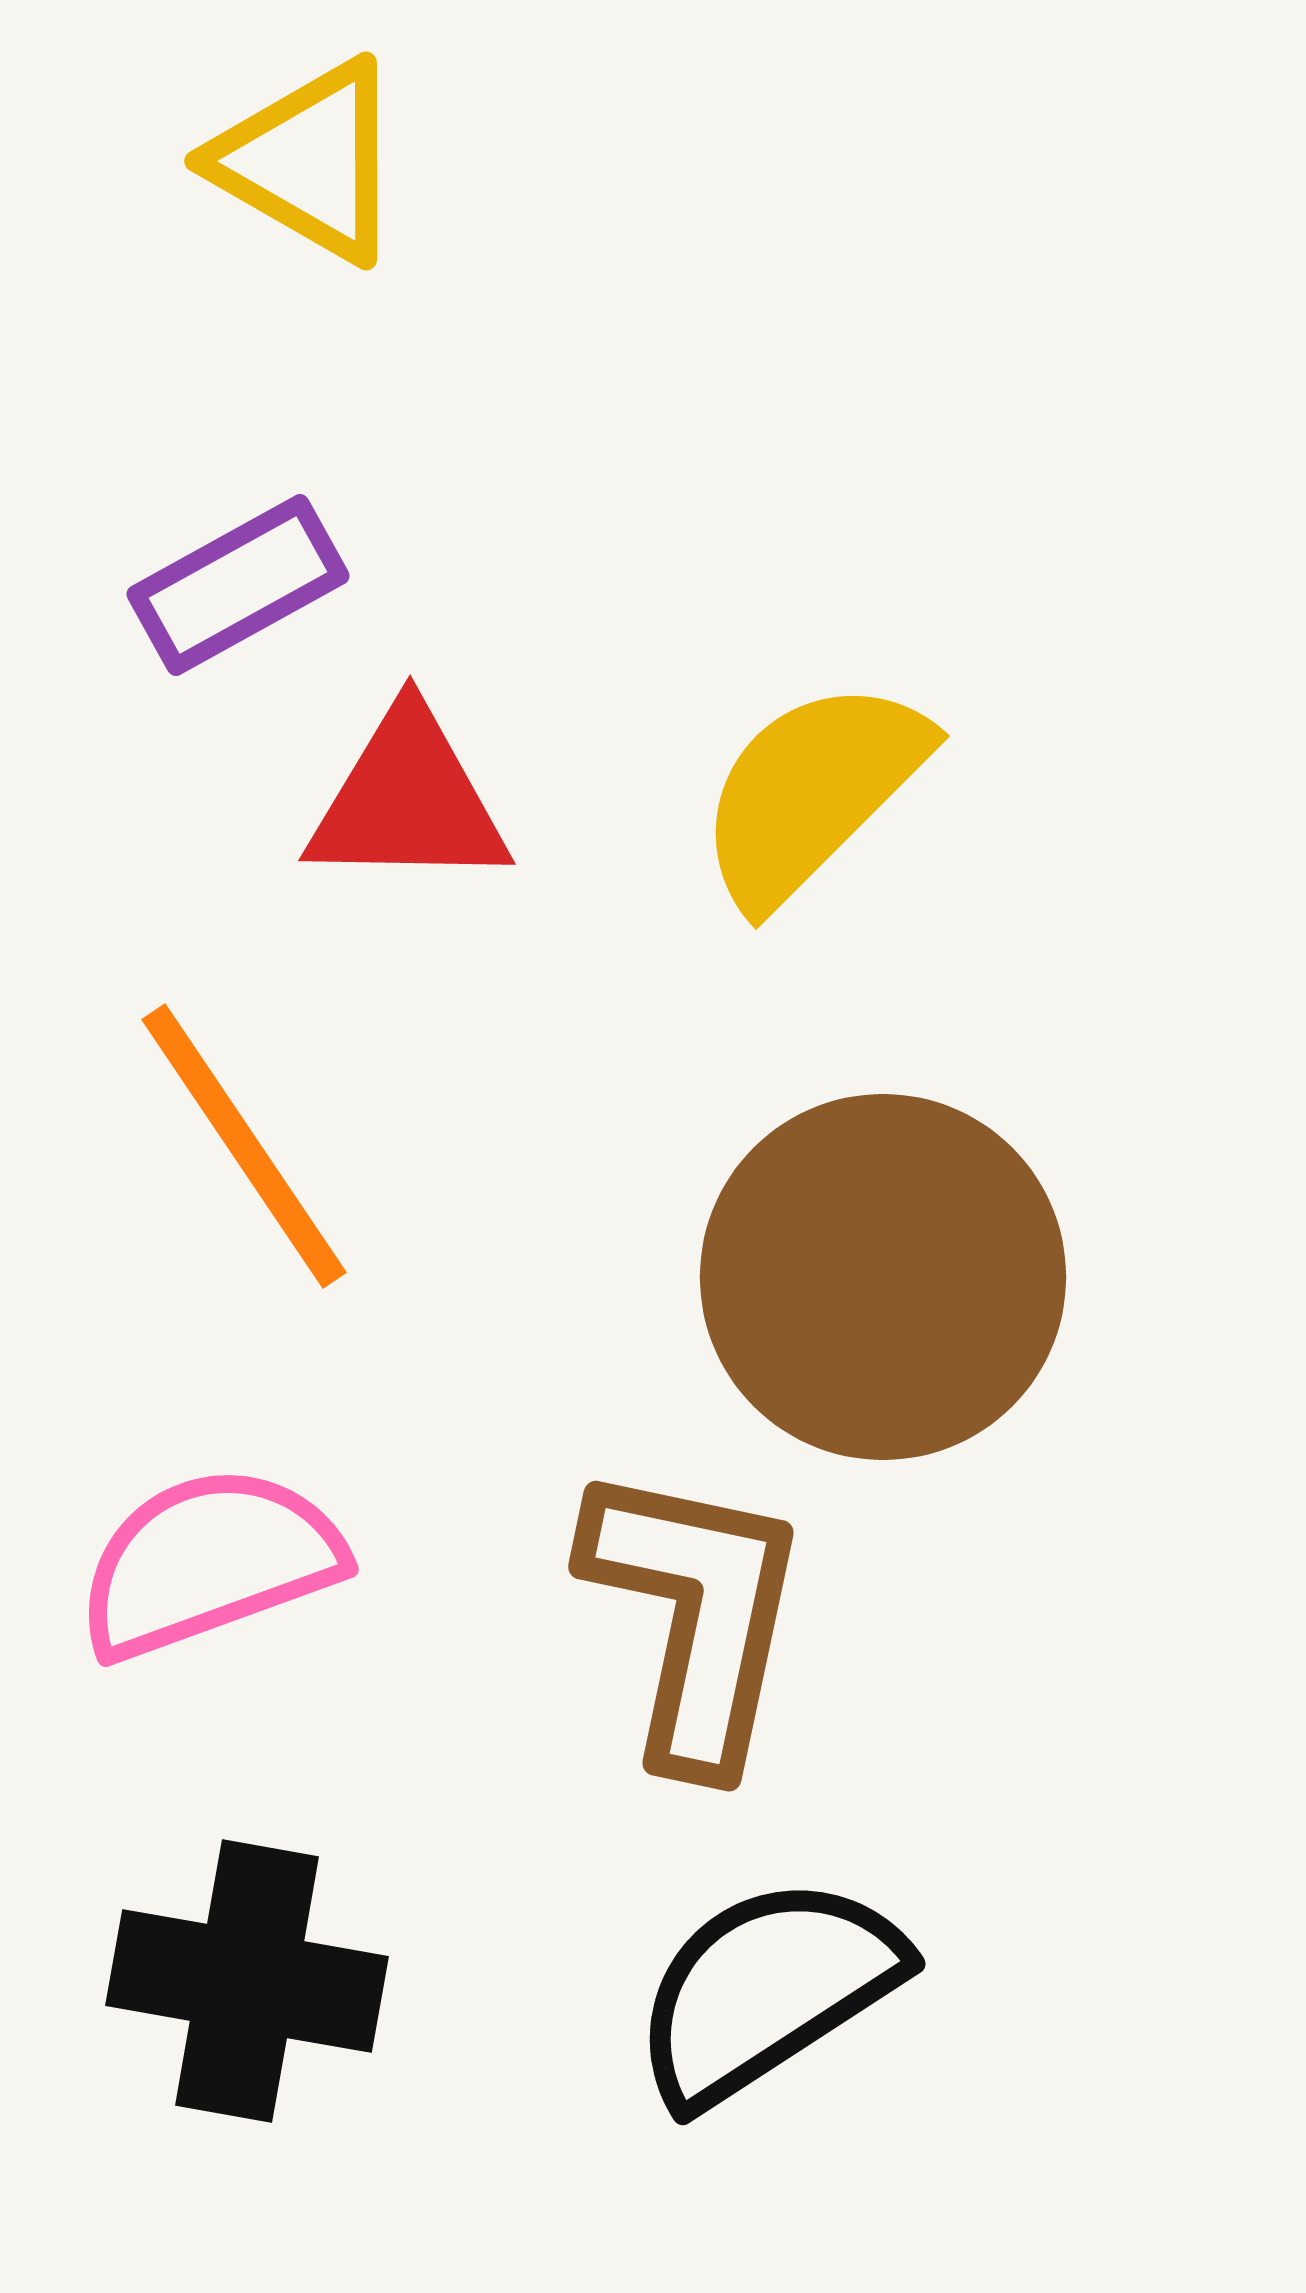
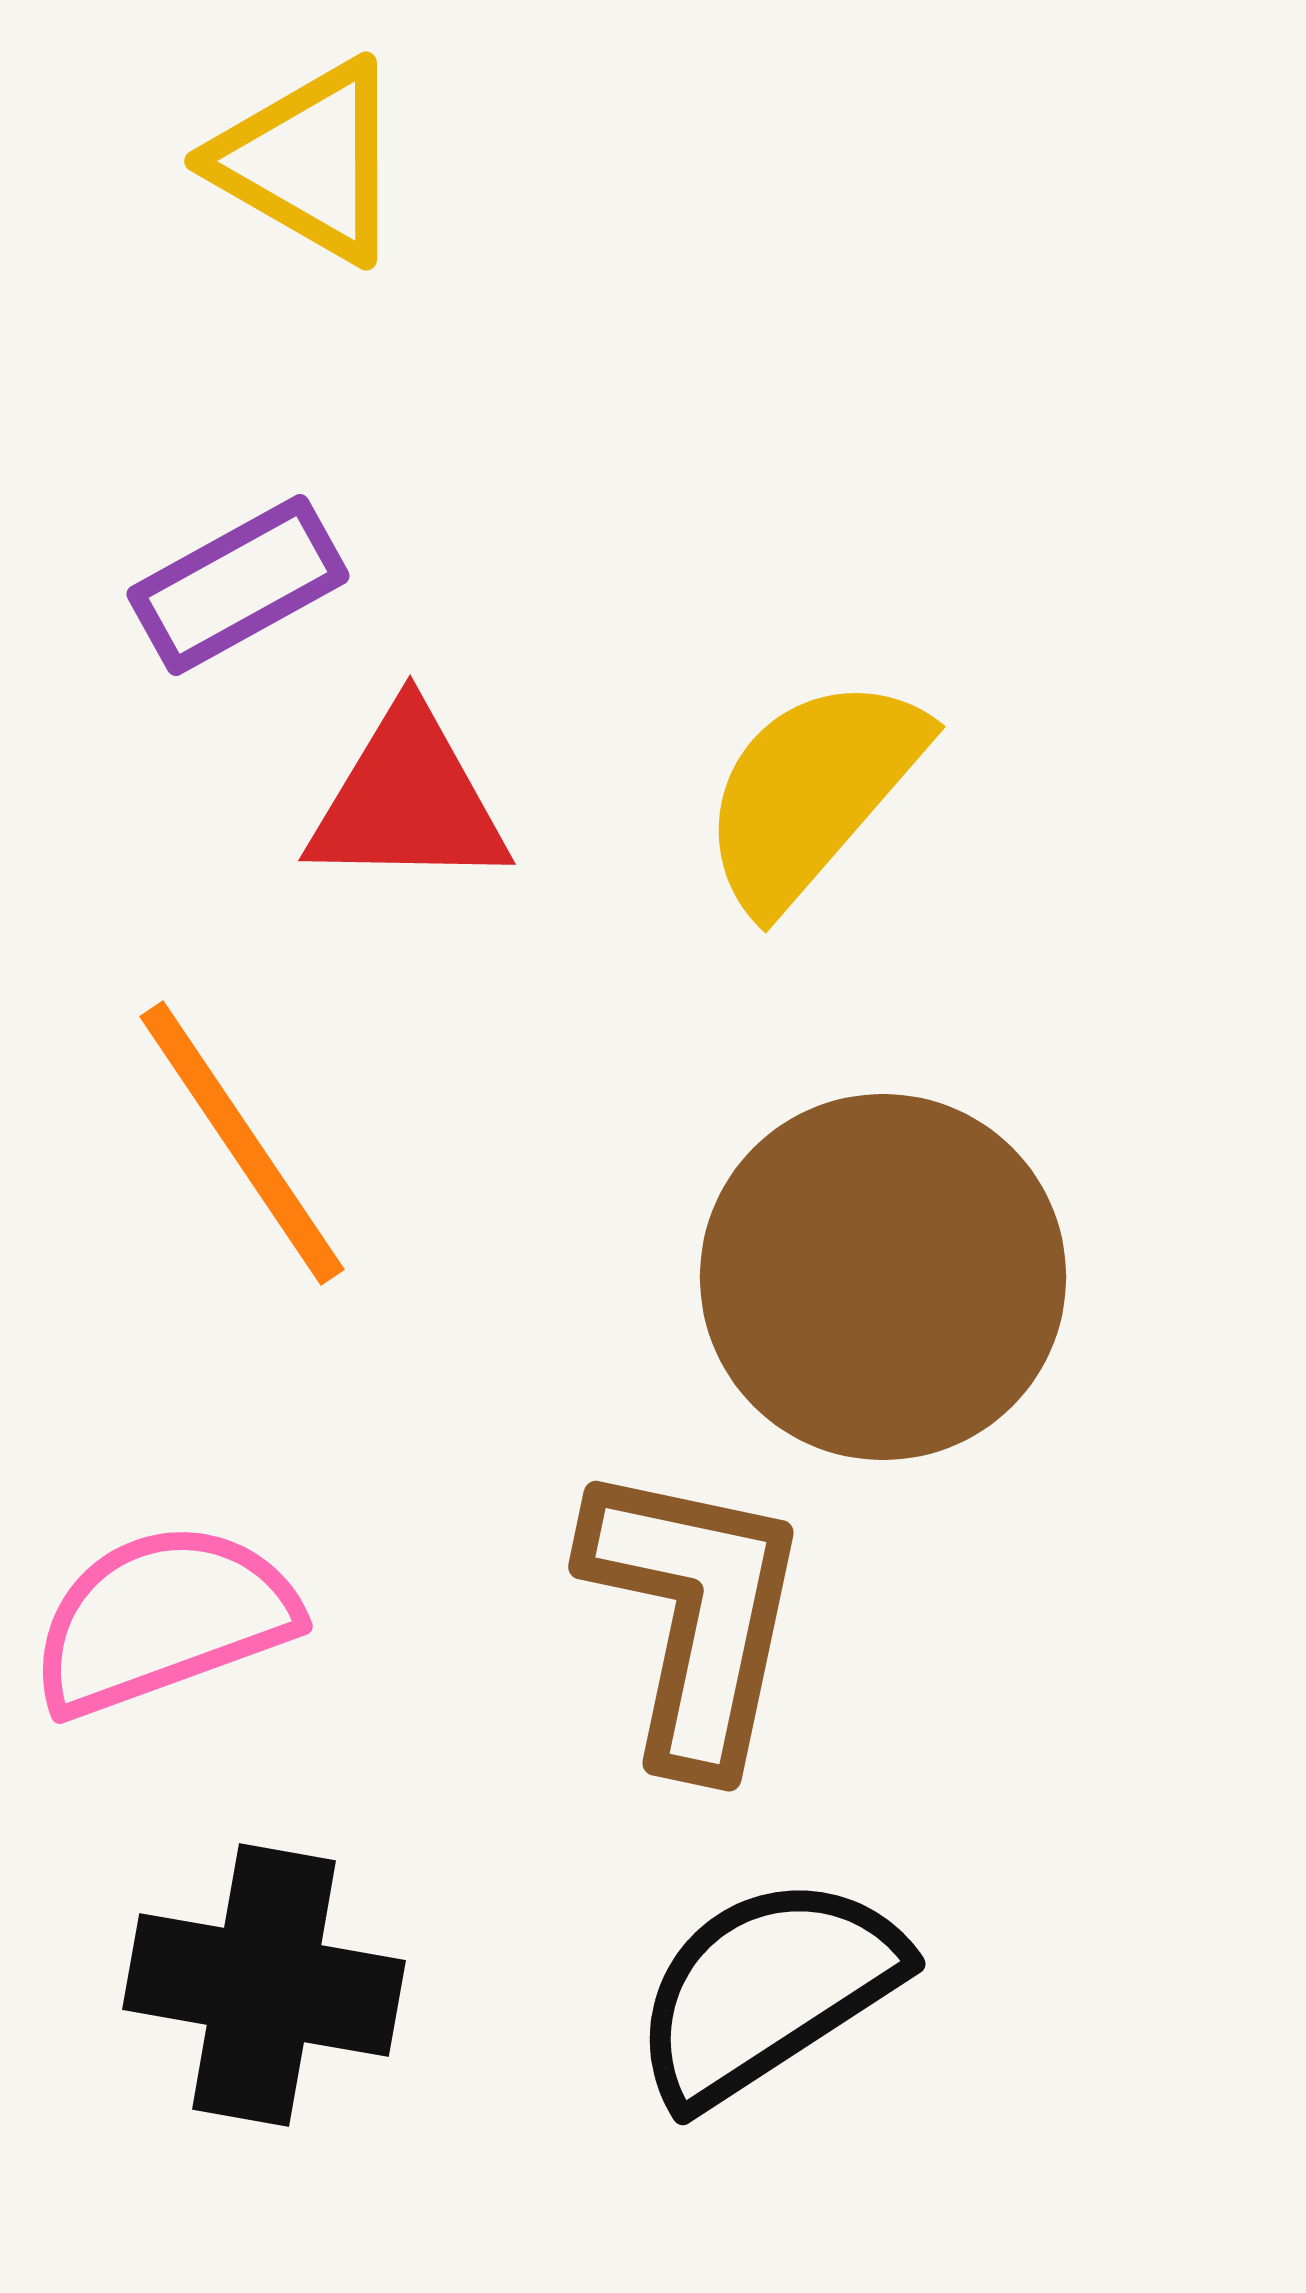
yellow semicircle: rotated 4 degrees counterclockwise
orange line: moved 2 px left, 3 px up
pink semicircle: moved 46 px left, 57 px down
black cross: moved 17 px right, 4 px down
